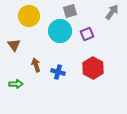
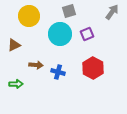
gray square: moved 1 px left
cyan circle: moved 3 px down
brown triangle: rotated 40 degrees clockwise
brown arrow: rotated 112 degrees clockwise
